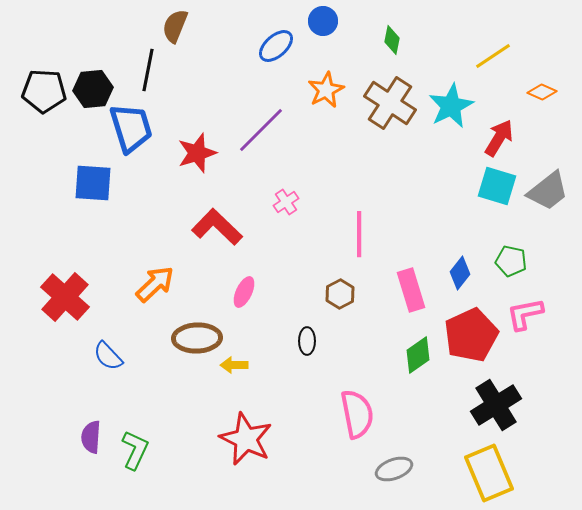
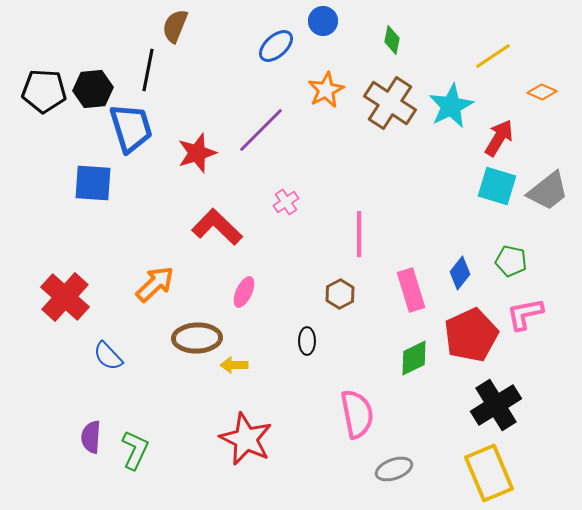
green diamond at (418, 355): moved 4 px left, 3 px down; rotated 9 degrees clockwise
